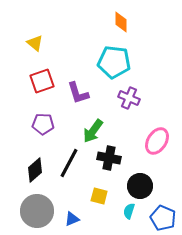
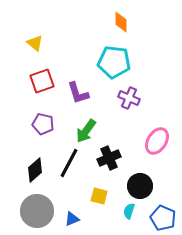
purple pentagon: rotated 10 degrees clockwise
green arrow: moved 7 px left
black cross: rotated 35 degrees counterclockwise
